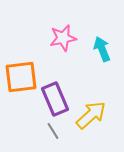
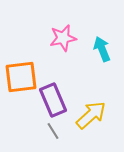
purple rectangle: moved 2 px left, 1 px down
